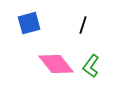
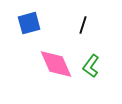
pink diamond: rotated 15 degrees clockwise
